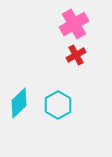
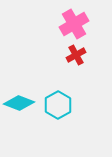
cyan diamond: rotated 64 degrees clockwise
